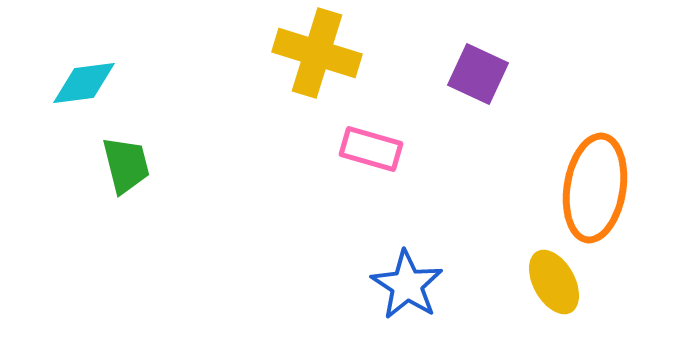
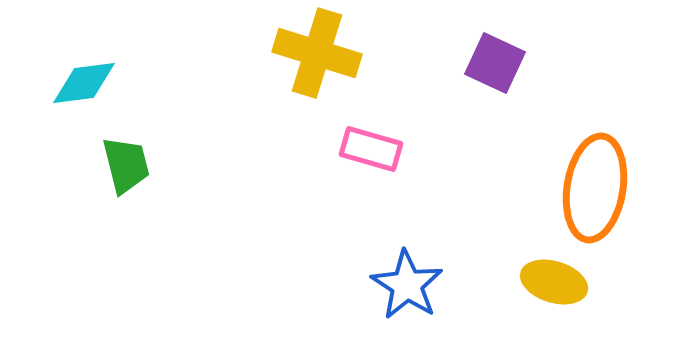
purple square: moved 17 px right, 11 px up
yellow ellipse: rotated 44 degrees counterclockwise
